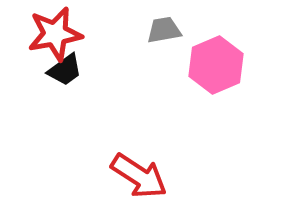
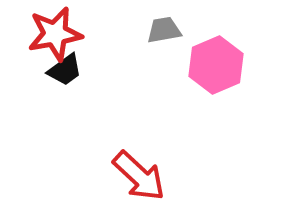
red arrow: rotated 10 degrees clockwise
